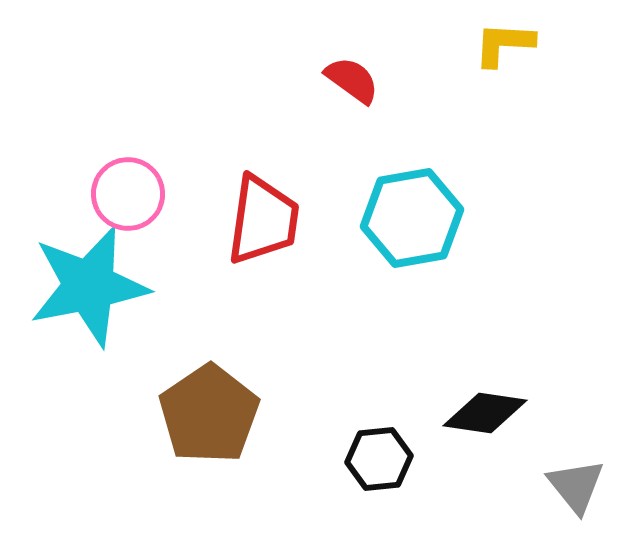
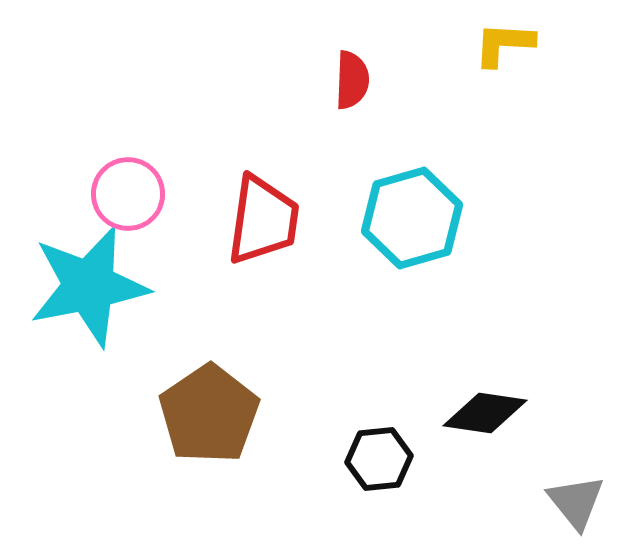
red semicircle: rotated 56 degrees clockwise
cyan hexagon: rotated 6 degrees counterclockwise
gray triangle: moved 16 px down
